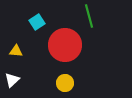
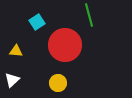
green line: moved 1 px up
yellow circle: moved 7 px left
